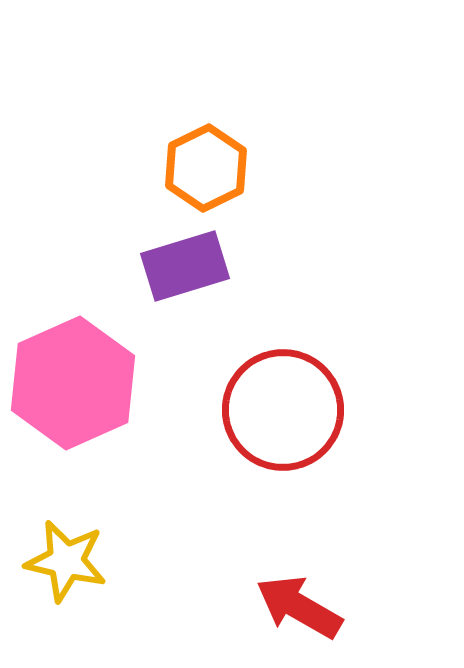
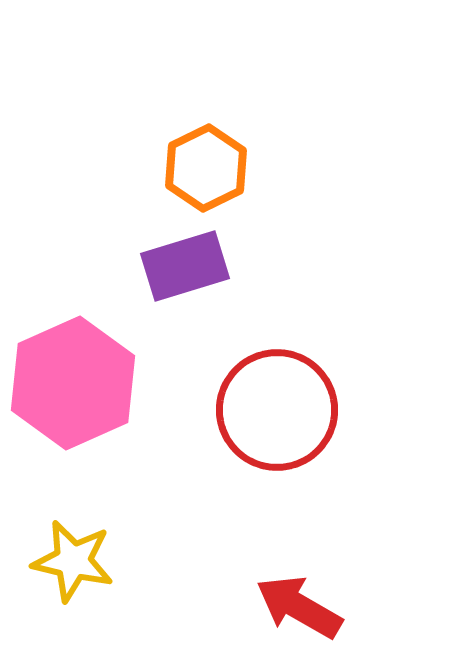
red circle: moved 6 px left
yellow star: moved 7 px right
